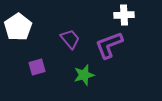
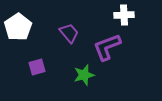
purple trapezoid: moved 1 px left, 6 px up
purple L-shape: moved 2 px left, 2 px down
